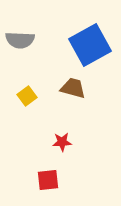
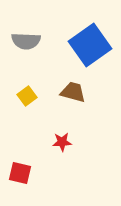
gray semicircle: moved 6 px right, 1 px down
blue square: rotated 6 degrees counterclockwise
brown trapezoid: moved 4 px down
red square: moved 28 px left, 7 px up; rotated 20 degrees clockwise
